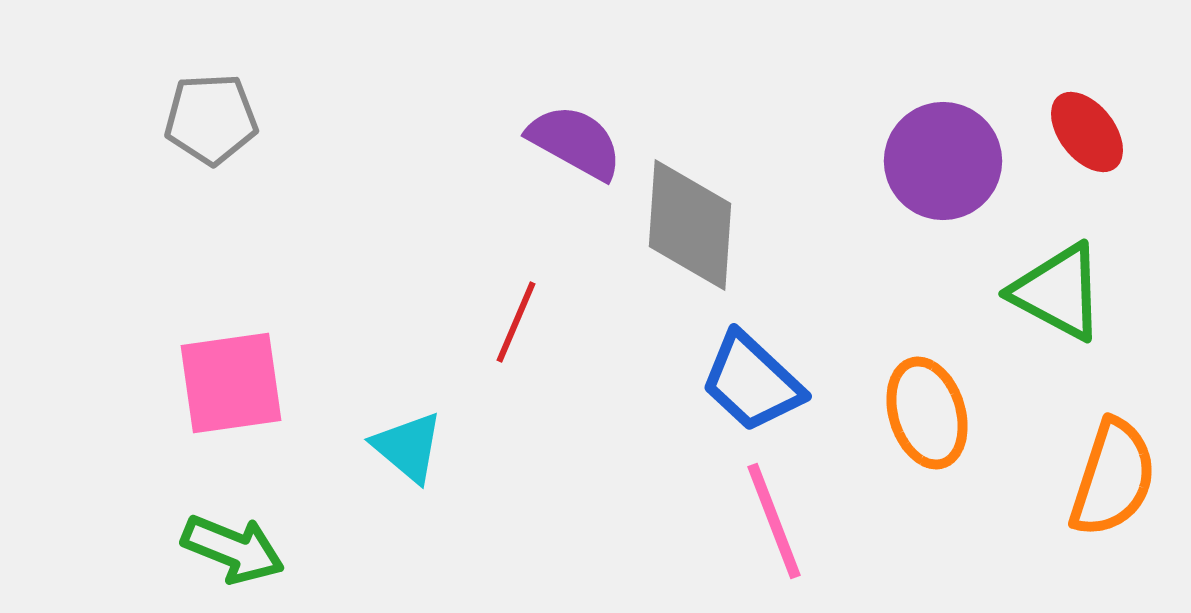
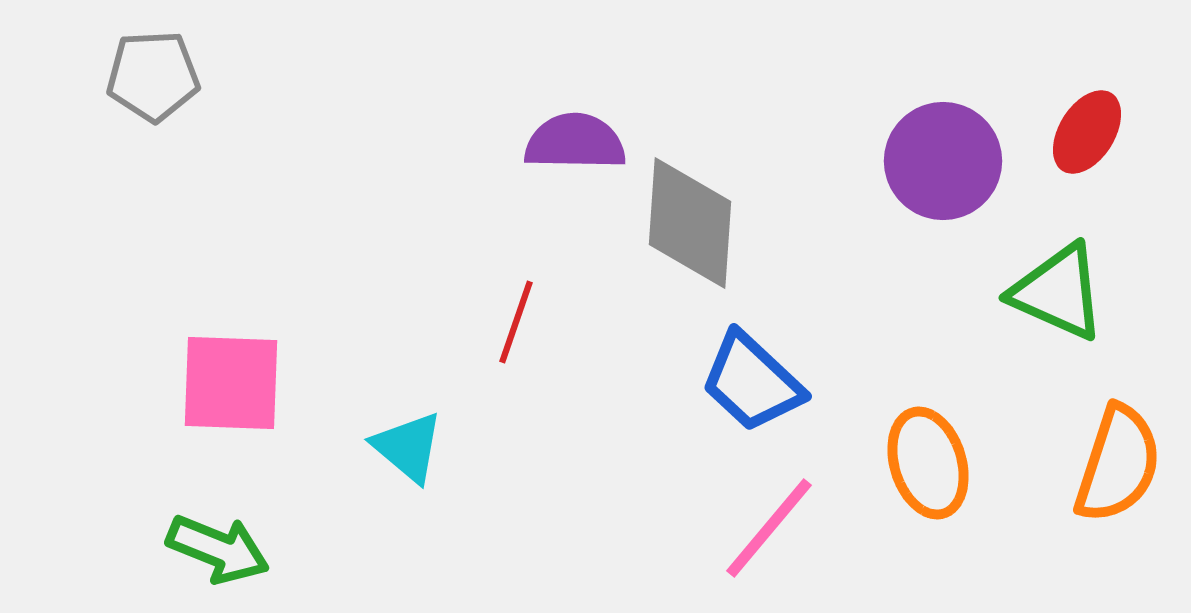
gray pentagon: moved 58 px left, 43 px up
red ellipse: rotated 70 degrees clockwise
purple semicircle: rotated 28 degrees counterclockwise
gray diamond: moved 2 px up
green triangle: rotated 4 degrees counterclockwise
red line: rotated 4 degrees counterclockwise
pink square: rotated 10 degrees clockwise
orange ellipse: moved 1 px right, 50 px down
orange semicircle: moved 5 px right, 14 px up
pink line: moved 5 px left, 7 px down; rotated 61 degrees clockwise
green arrow: moved 15 px left
